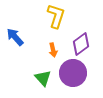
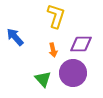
purple diamond: rotated 35 degrees clockwise
green triangle: moved 1 px down
